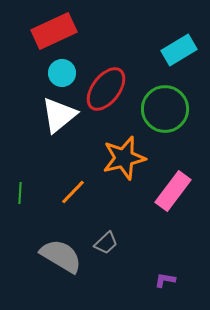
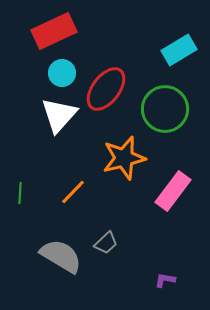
white triangle: rotated 9 degrees counterclockwise
